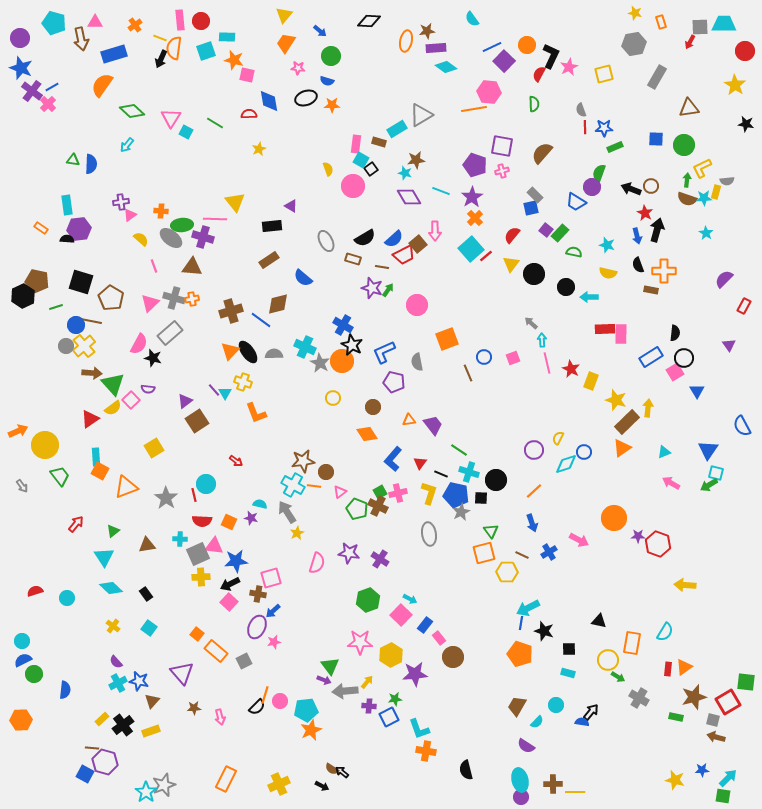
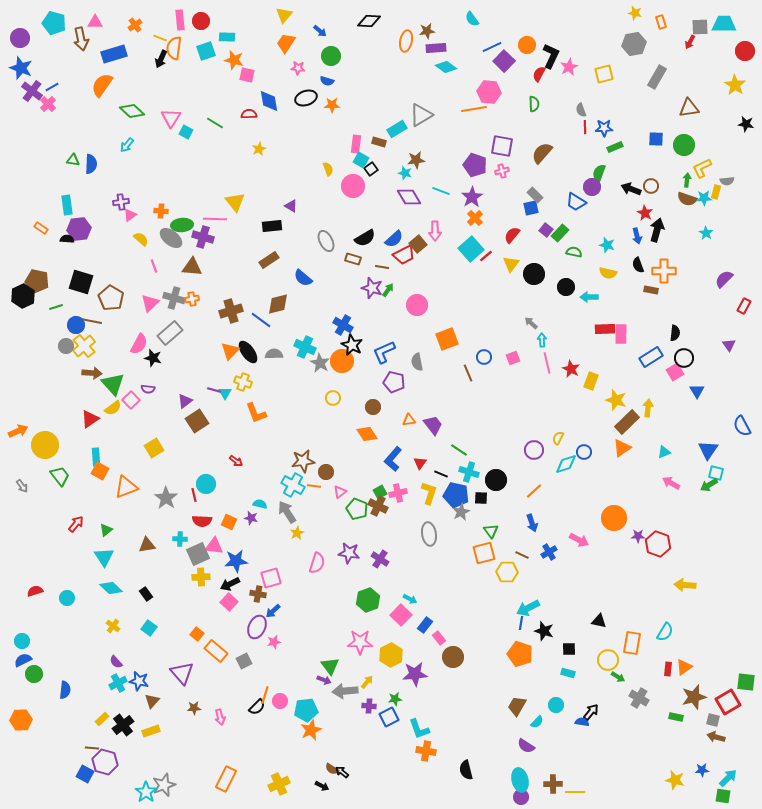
purple line at (214, 390): rotated 32 degrees counterclockwise
green triangle at (113, 531): moved 7 px left, 1 px up
